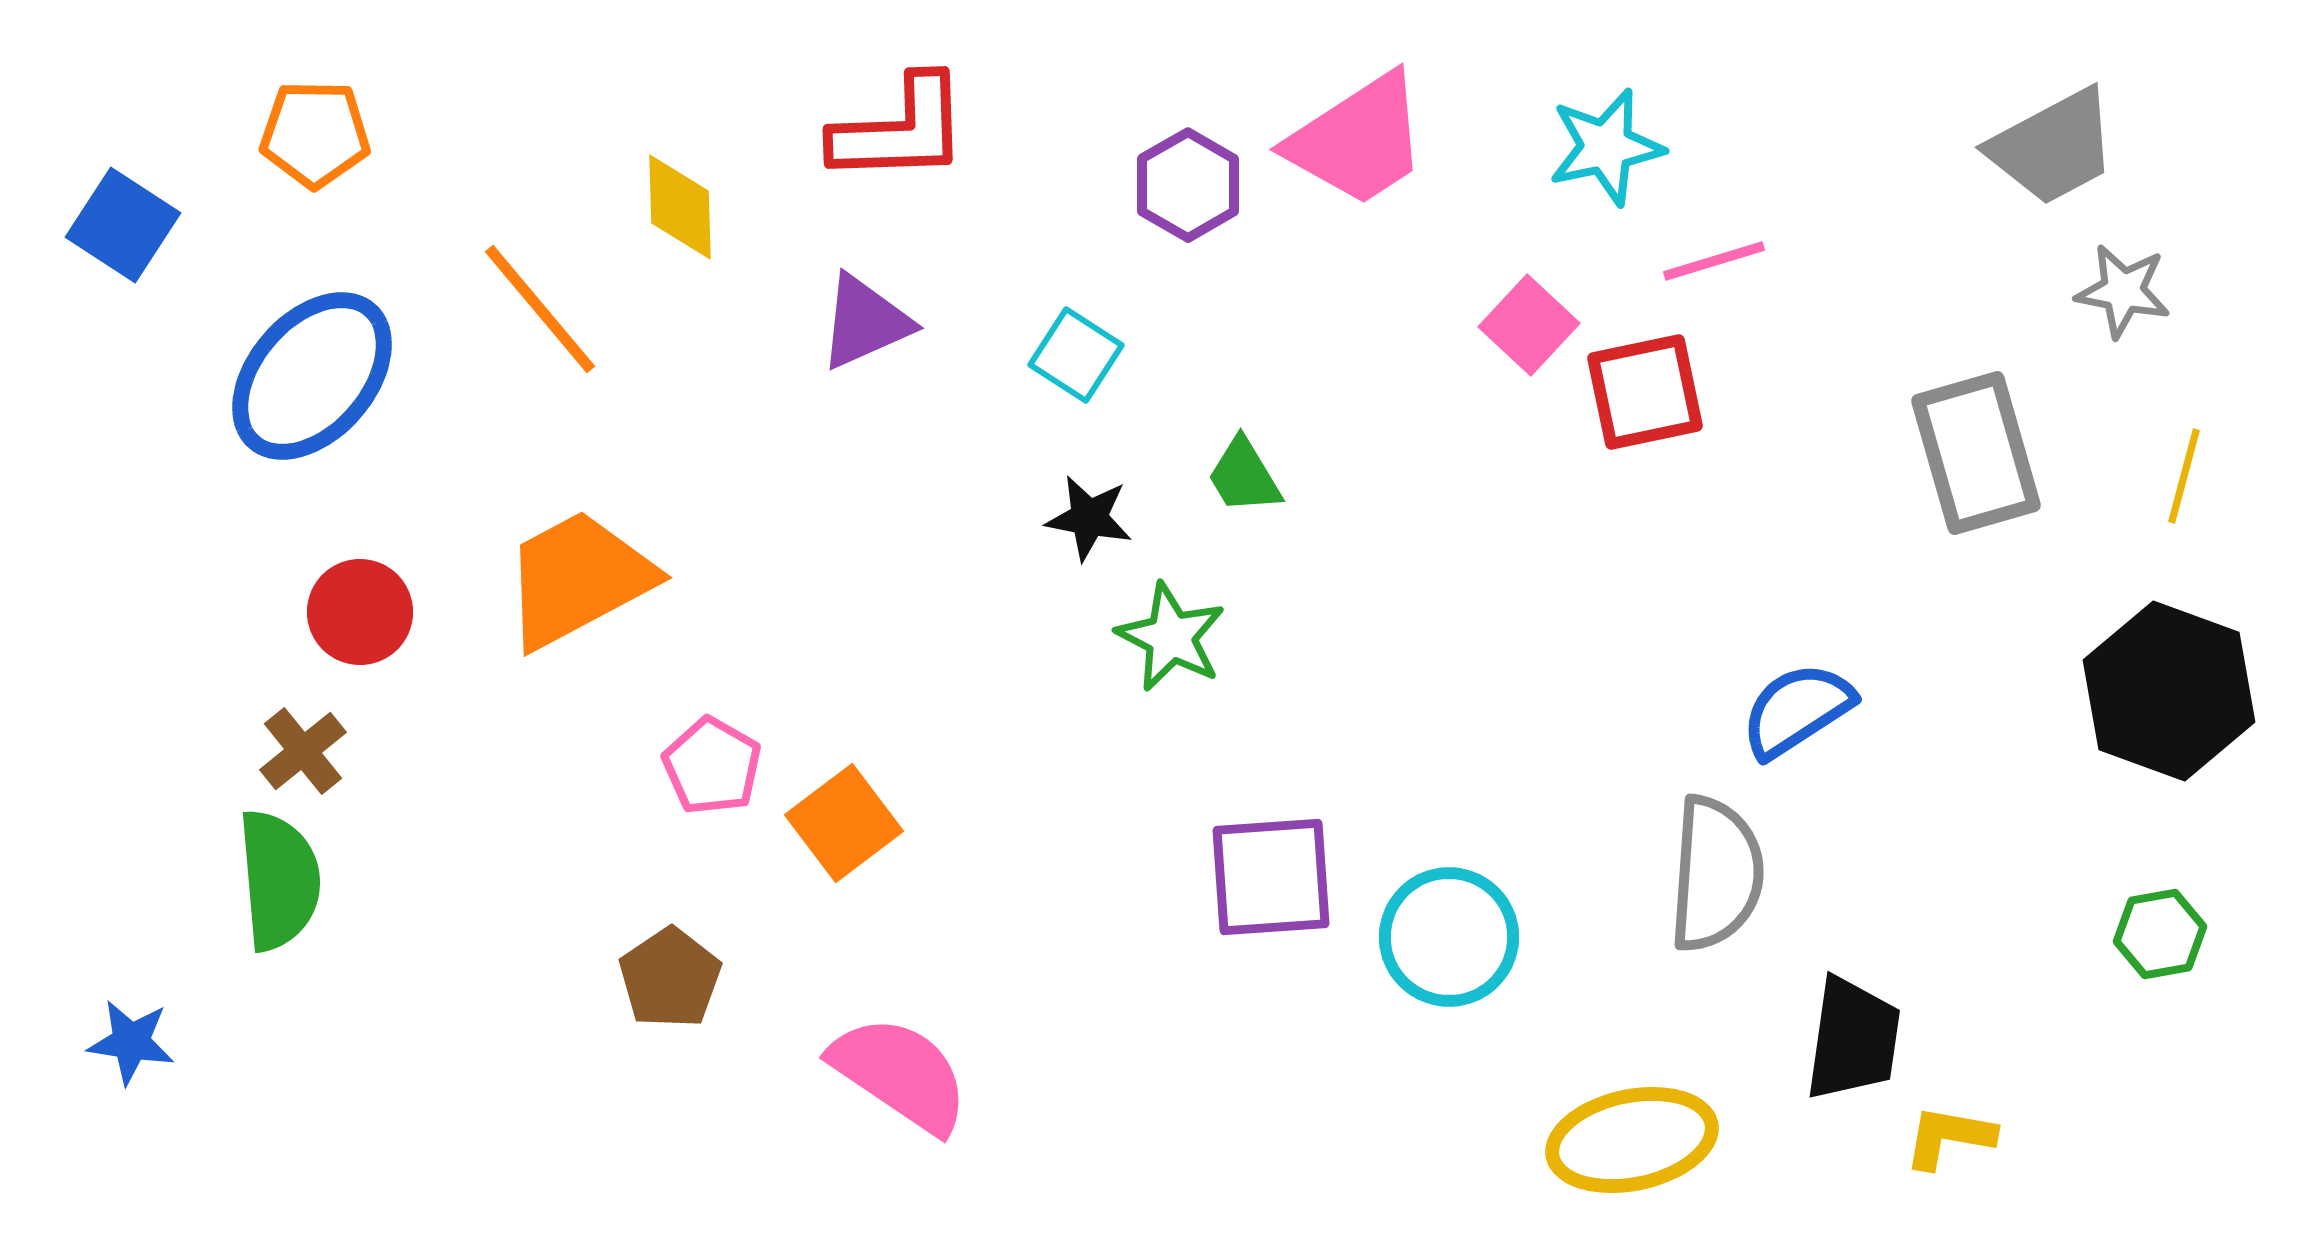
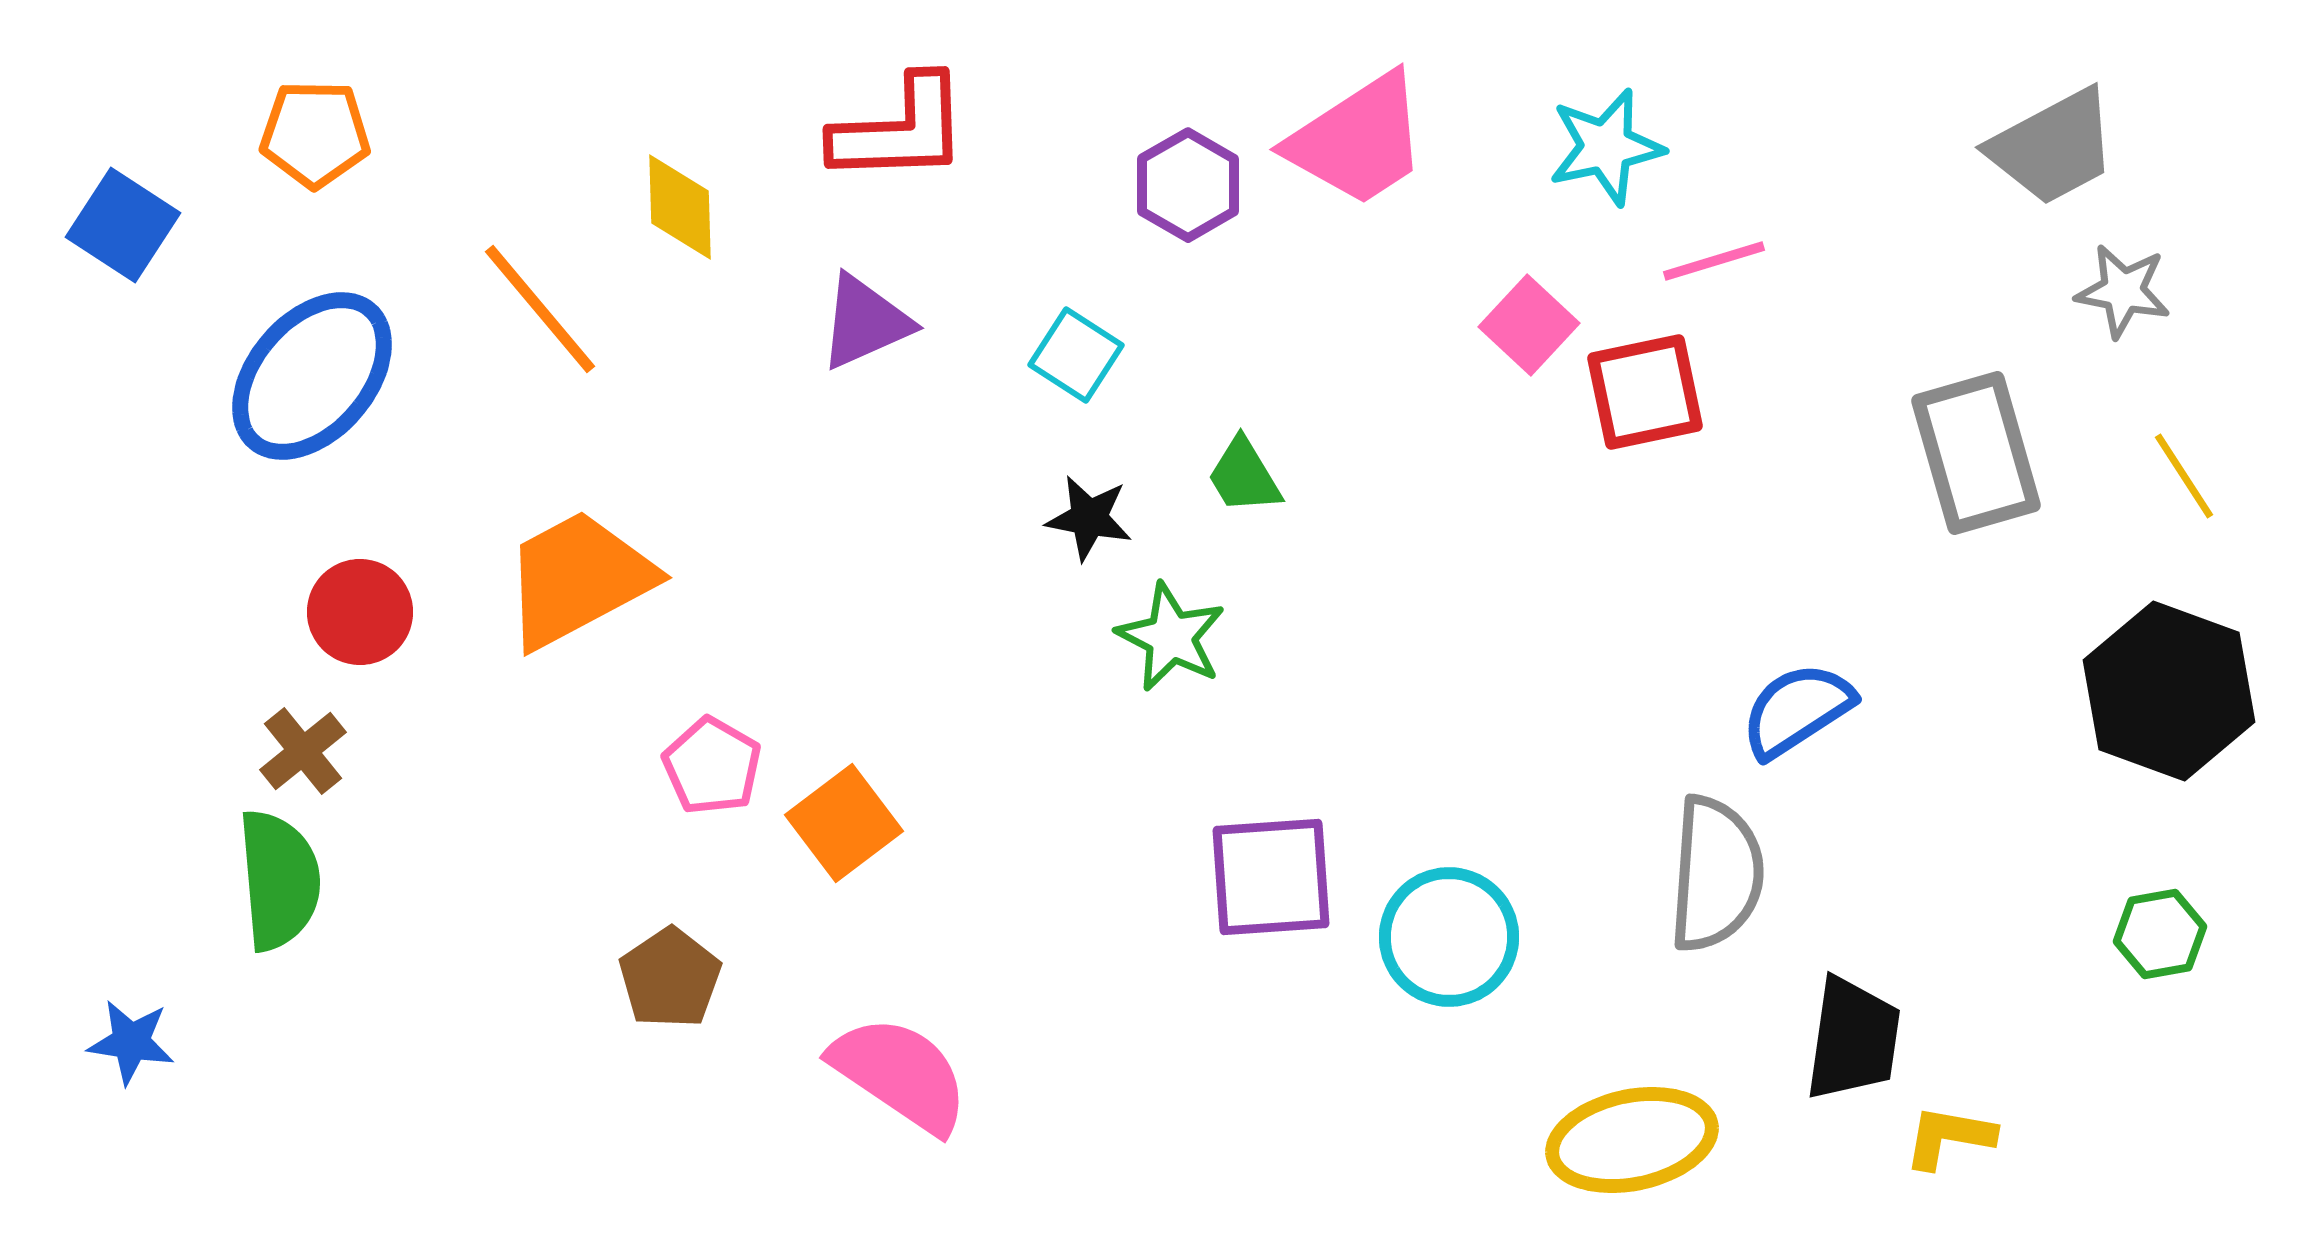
yellow line: rotated 48 degrees counterclockwise
